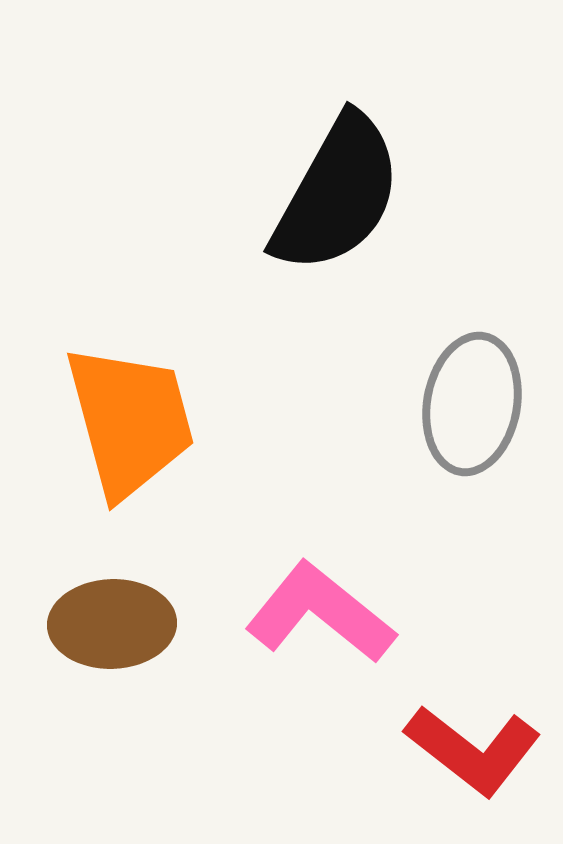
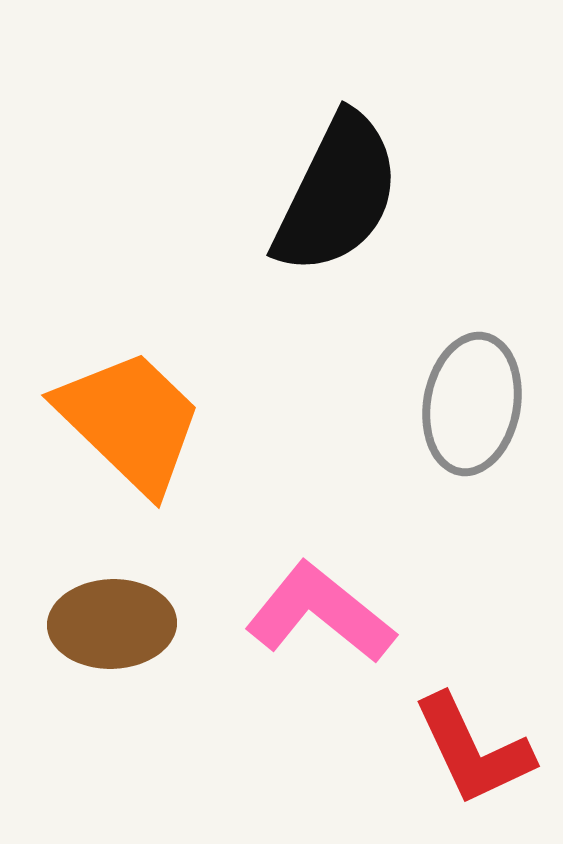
black semicircle: rotated 3 degrees counterclockwise
orange trapezoid: rotated 31 degrees counterclockwise
red L-shape: rotated 27 degrees clockwise
